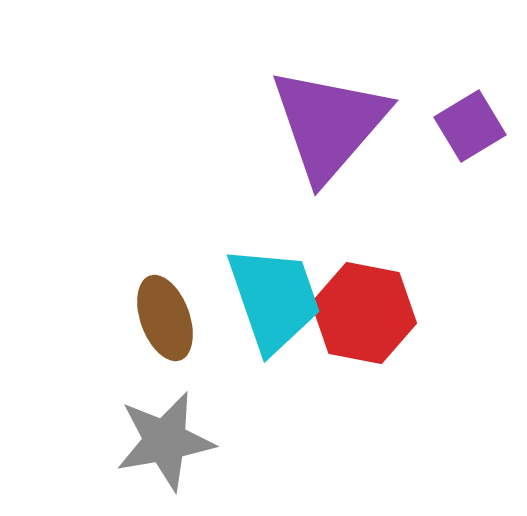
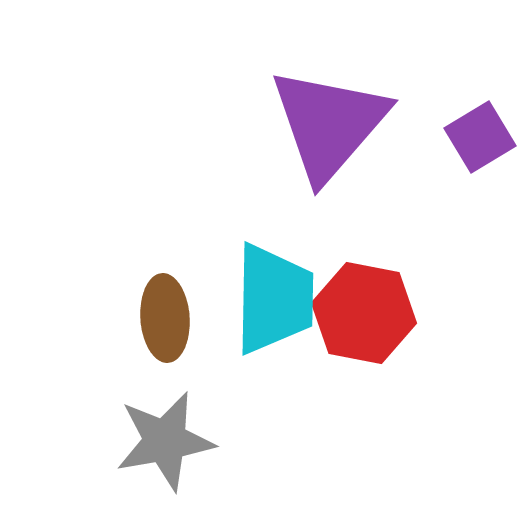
purple square: moved 10 px right, 11 px down
cyan trapezoid: rotated 20 degrees clockwise
brown ellipse: rotated 16 degrees clockwise
